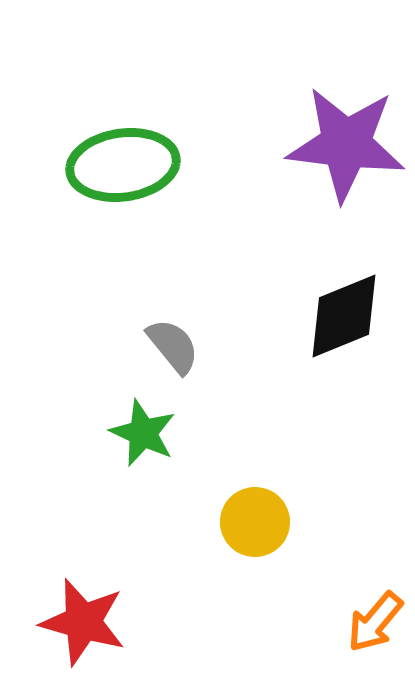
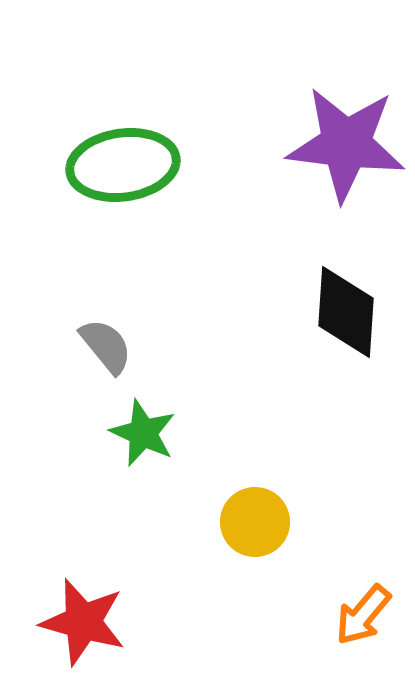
black diamond: moved 2 px right, 4 px up; rotated 64 degrees counterclockwise
gray semicircle: moved 67 px left
orange arrow: moved 12 px left, 7 px up
